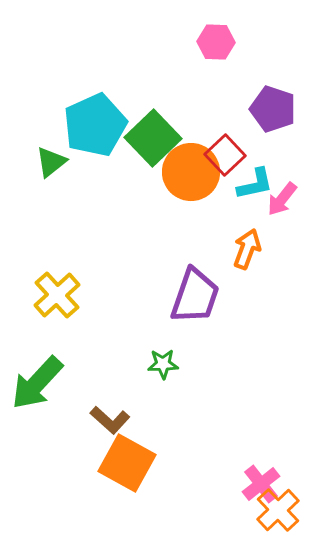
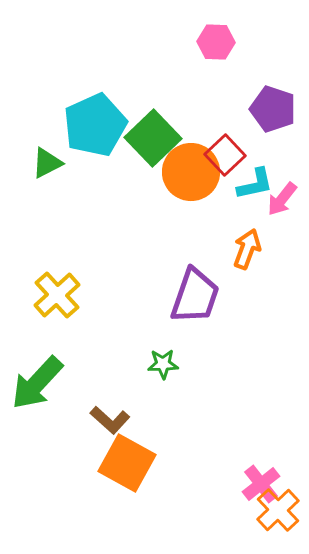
green triangle: moved 4 px left, 1 px down; rotated 12 degrees clockwise
